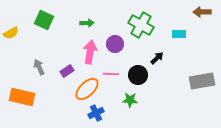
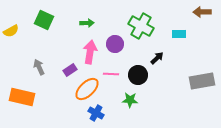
green cross: moved 1 px down
yellow semicircle: moved 2 px up
purple rectangle: moved 3 px right, 1 px up
blue cross: rotated 35 degrees counterclockwise
